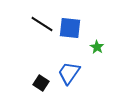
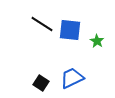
blue square: moved 2 px down
green star: moved 6 px up
blue trapezoid: moved 3 px right, 5 px down; rotated 30 degrees clockwise
